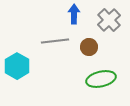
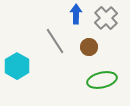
blue arrow: moved 2 px right
gray cross: moved 3 px left, 2 px up
gray line: rotated 64 degrees clockwise
green ellipse: moved 1 px right, 1 px down
